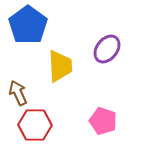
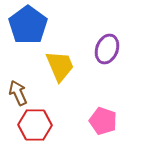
purple ellipse: rotated 16 degrees counterclockwise
yellow trapezoid: rotated 20 degrees counterclockwise
